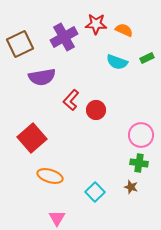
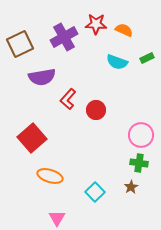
red L-shape: moved 3 px left, 1 px up
brown star: rotated 24 degrees clockwise
